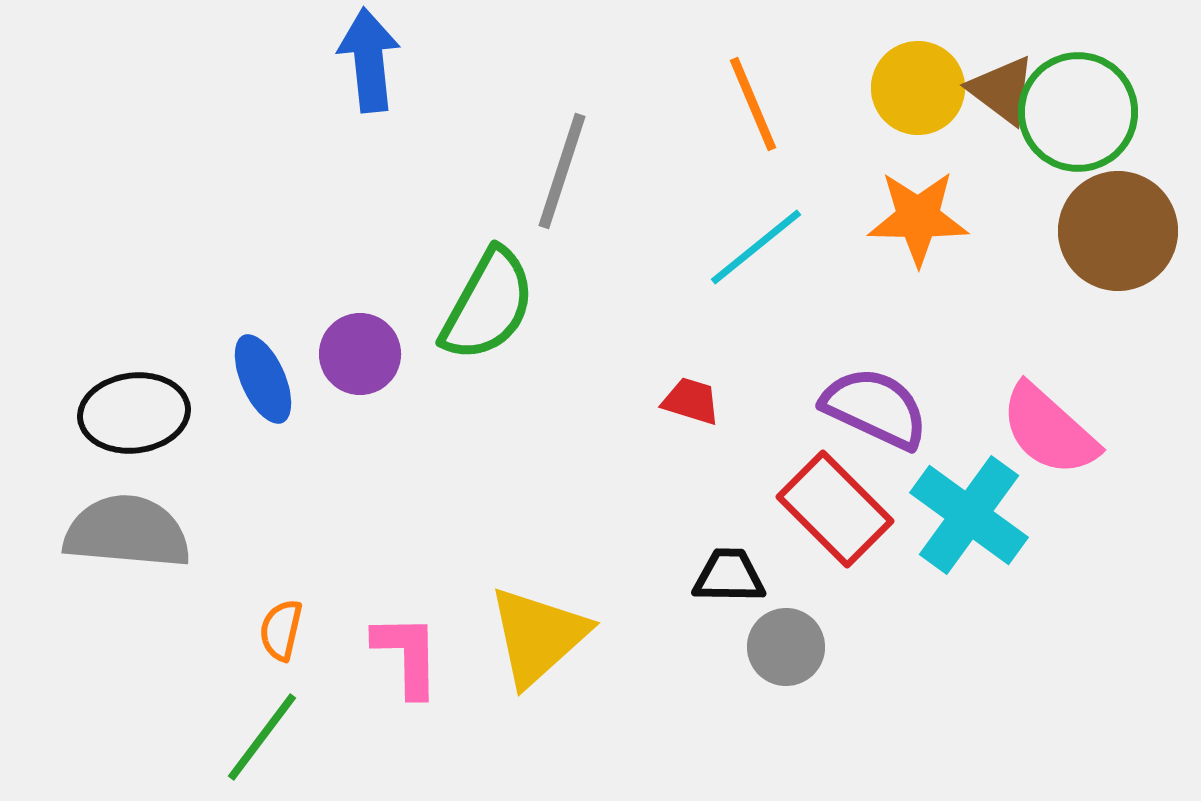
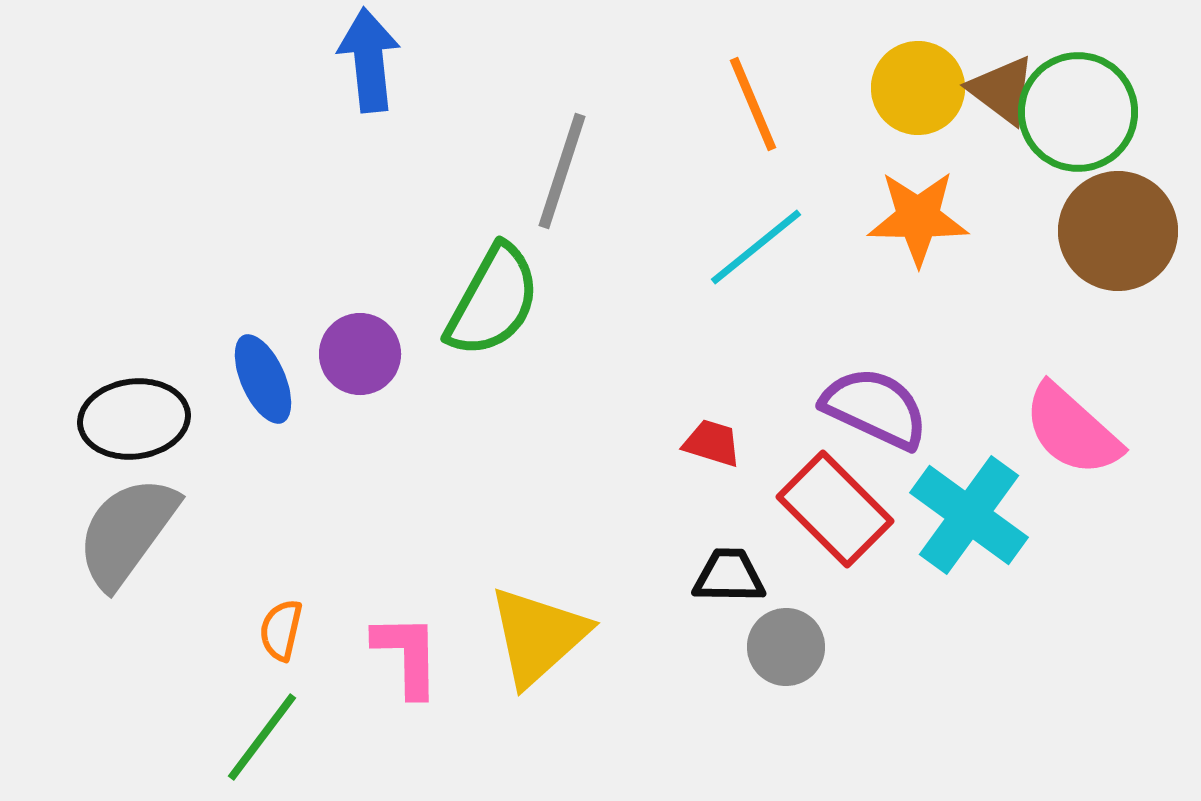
green semicircle: moved 5 px right, 4 px up
red trapezoid: moved 21 px right, 42 px down
black ellipse: moved 6 px down
pink semicircle: moved 23 px right
gray semicircle: rotated 59 degrees counterclockwise
